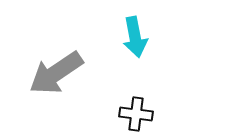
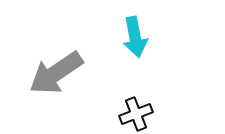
black cross: rotated 28 degrees counterclockwise
